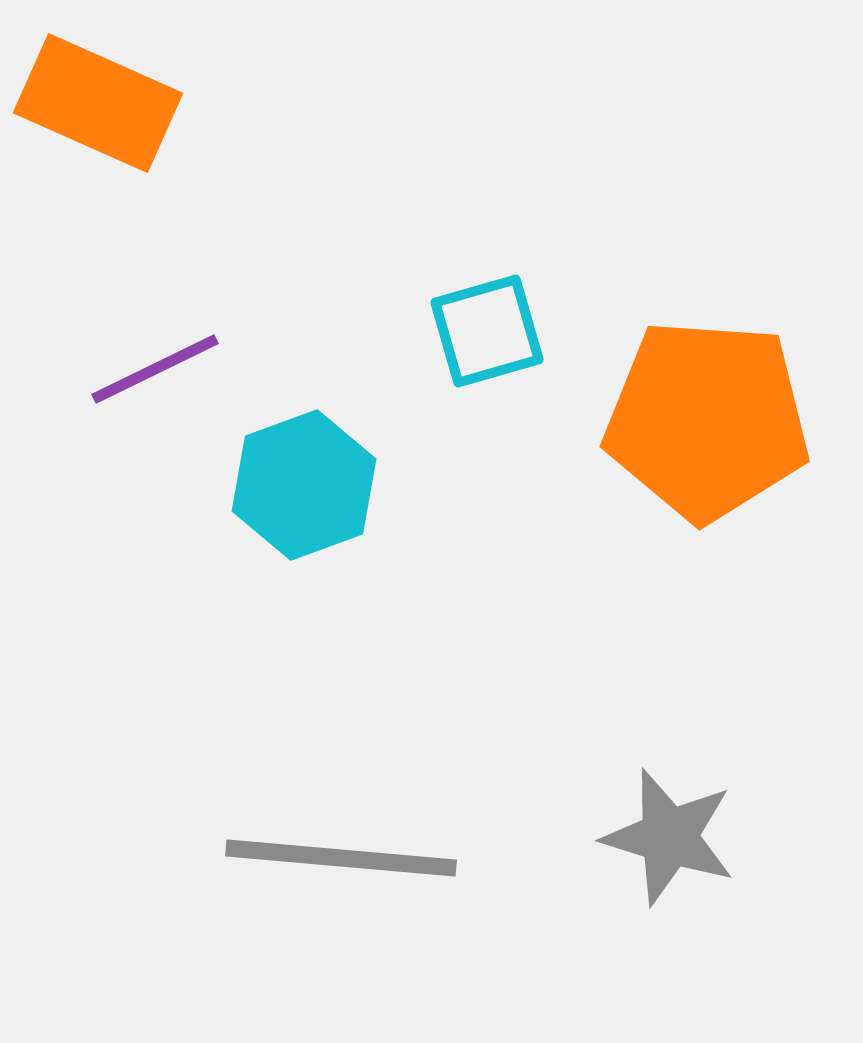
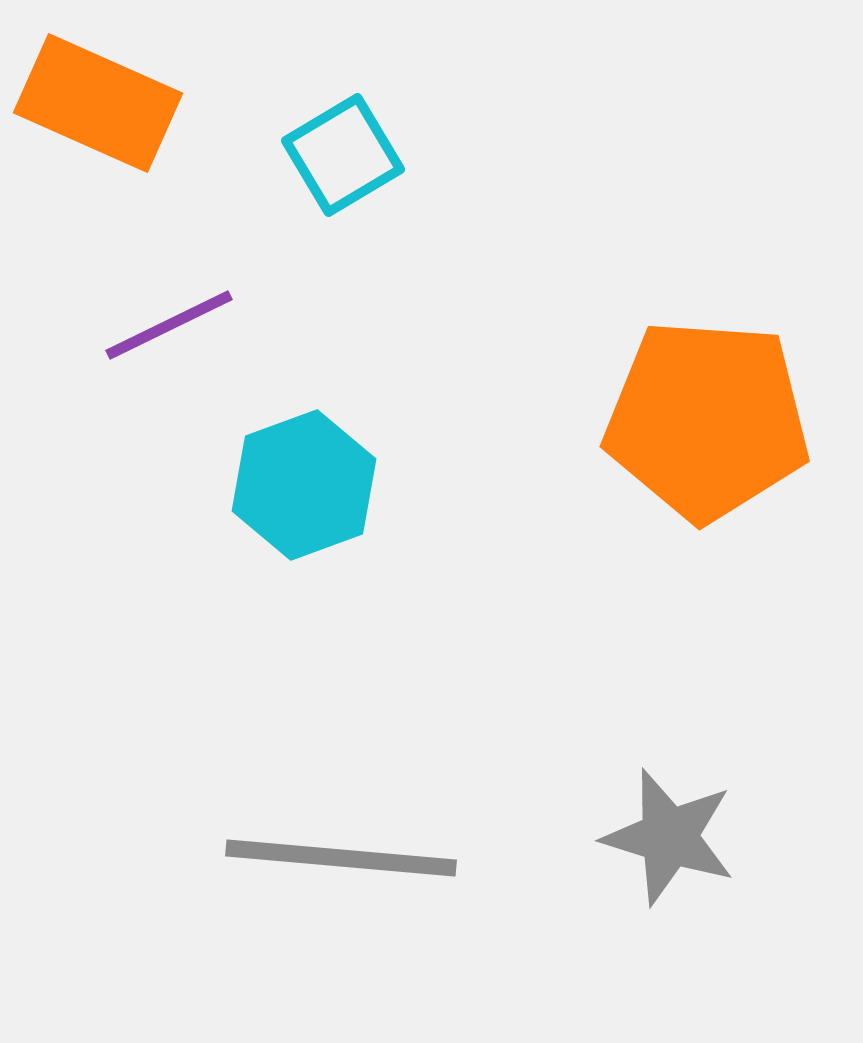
cyan square: moved 144 px left, 176 px up; rotated 15 degrees counterclockwise
purple line: moved 14 px right, 44 px up
